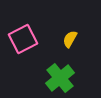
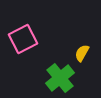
yellow semicircle: moved 12 px right, 14 px down
